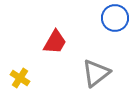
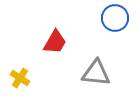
gray triangle: rotated 44 degrees clockwise
